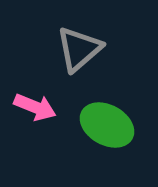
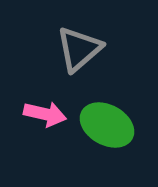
pink arrow: moved 10 px right, 7 px down; rotated 9 degrees counterclockwise
